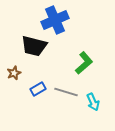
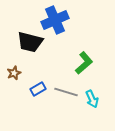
black trapezoid: moved 4 px left, 4 px up
cyan arrow: moved 1 px left, 3 px up
